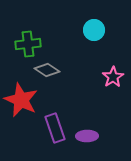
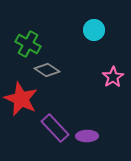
green cross: rotated 35 degrees clockwise
red star: moved 1 px up
purple rectangle: rotated 24 degrees counterclockwise
